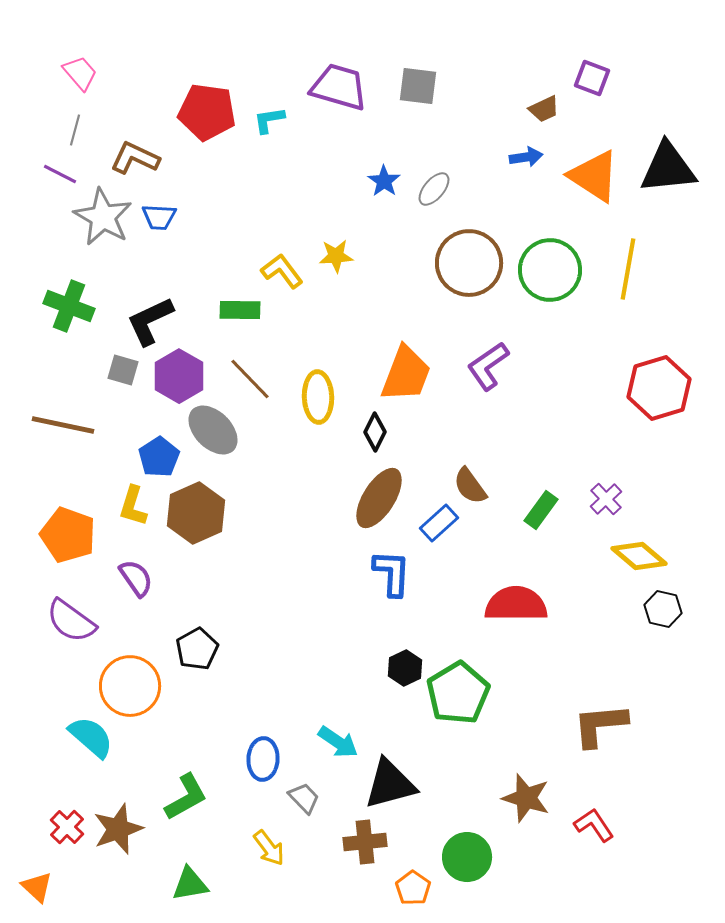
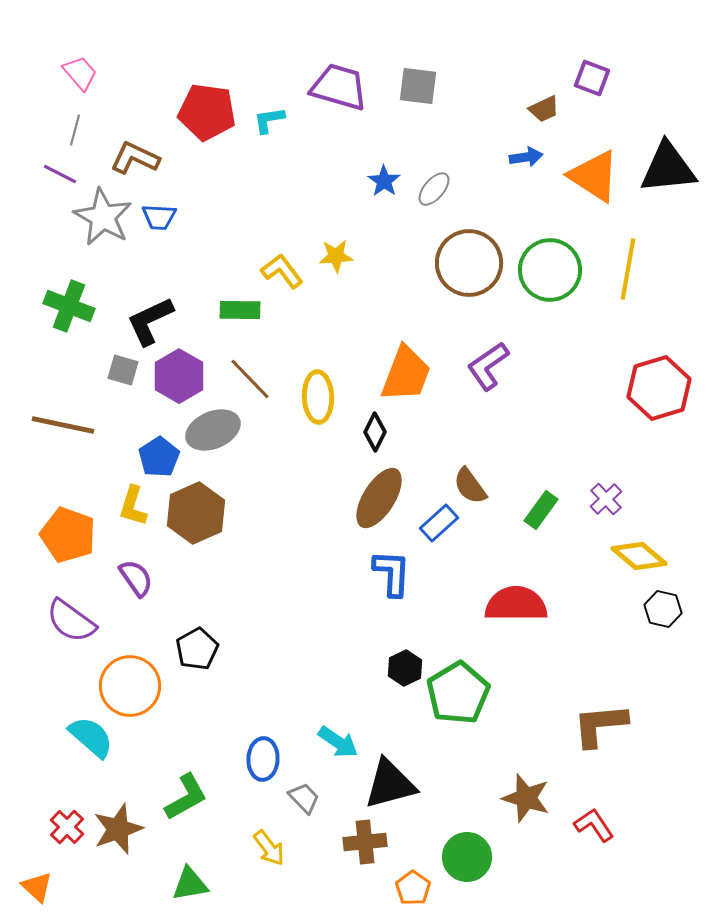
gray ellipse at (213, 430): rotated 68 degrees counterclockwise
